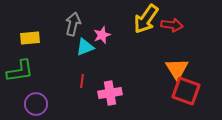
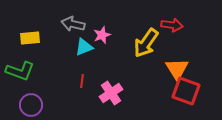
yellow arrow: moved 24 px down
gray arrow: rotated 90 degrees counterclockwise
cyan triangle: moved 1 px left
green L-shape: rotated 28 degrees clockwise
pink cross: moved 1 px right; rotated 25 degrees counterclockwise
purple circle: moved 5 px left, 1 px down
